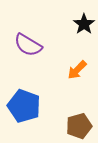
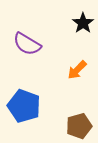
black star: moved 1 px left, 1 px up
purple semicircle: moved 1 px left, 1 px up
